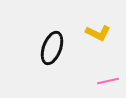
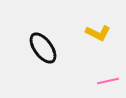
black ellipse: moved 9 px left; rotated 56 degrees counterclockwise
